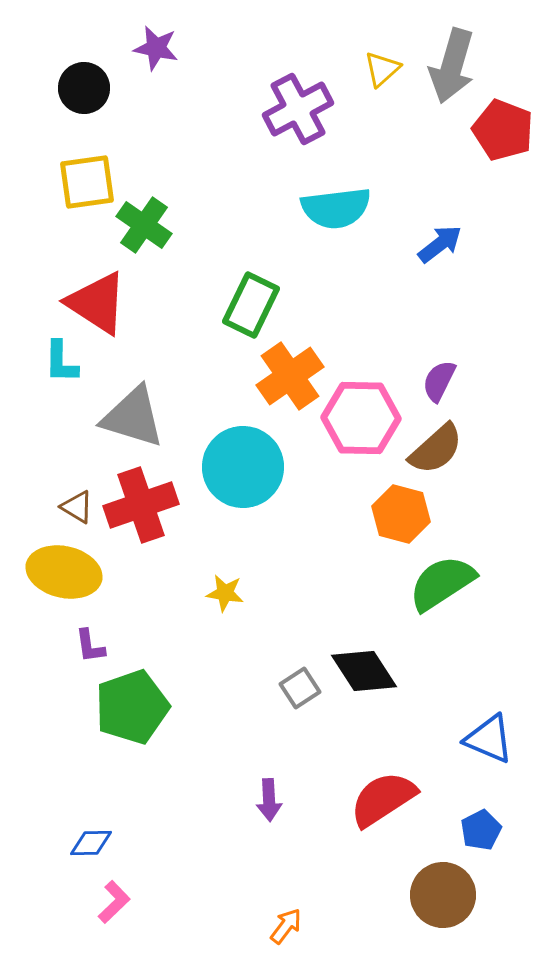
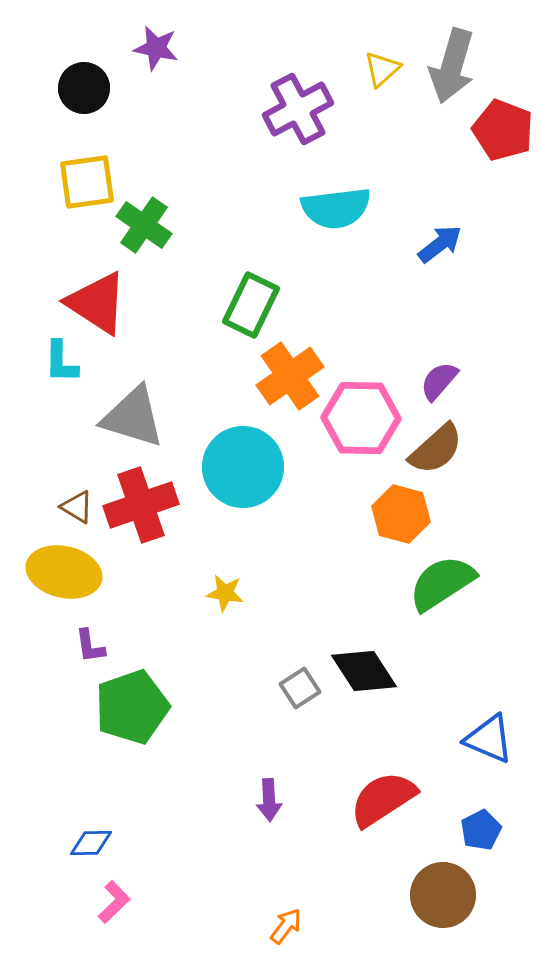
purple semicircle: rotated 15 degrees clockwise
